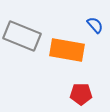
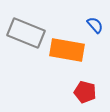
gray rectangle: moved 4 px right, 3 px up
red pentagon: moved 4 px right, 2 px up; rotated 15 degrees clockwise
